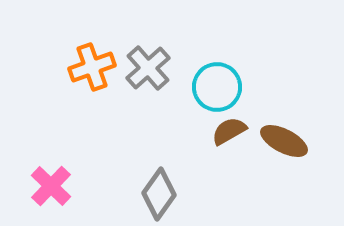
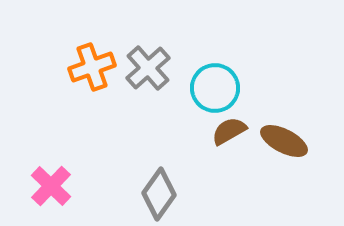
cyan circle: moved 2 px left, 1 px down
